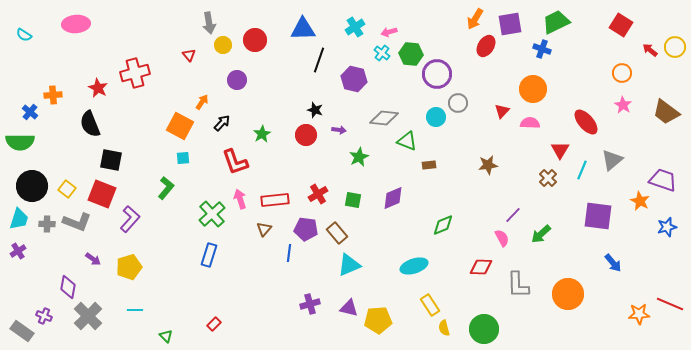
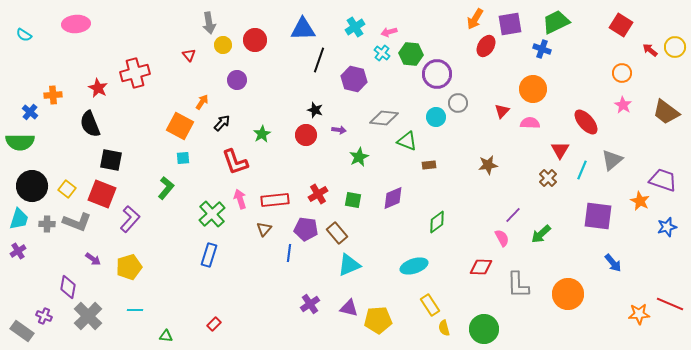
green diamond at (443, 225): moved 6 px left, 3 px up; rotated 15 degrees counterclockwise
purple cross at (310, 304): rotated 18 degrees counterclockwise
green triangle at (166, 336): rotated 40 degrees counterclockwise
